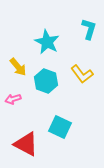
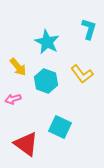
red triangle: rotated 8 degrees clockwise
